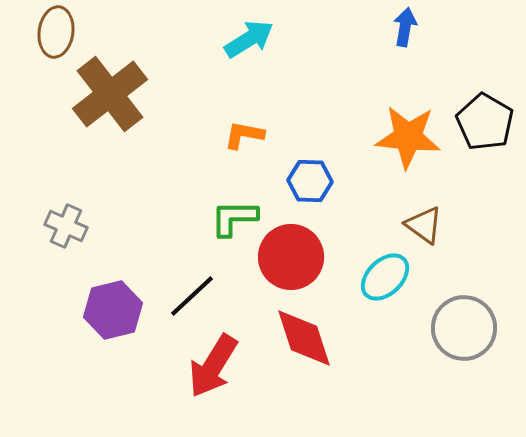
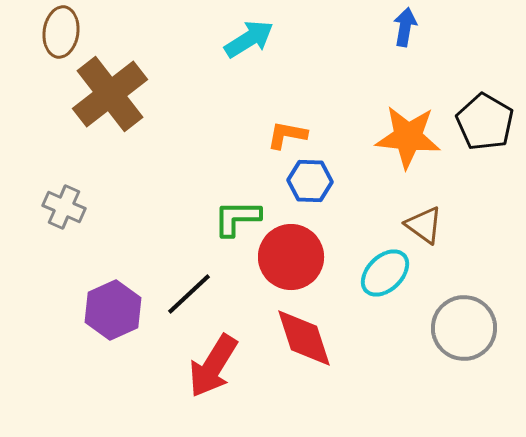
brown ellipse: moved 5 px right
orange L-shape: moved 43 px right
green L-shape: moved 3 px right
gray cross: moved 2 px left, 19 px up
cyan ellipse: moved 4 px up
black line: moved 3 px left, 2 px up
purple hexagon: rotated 10 degrees counterclockwise
